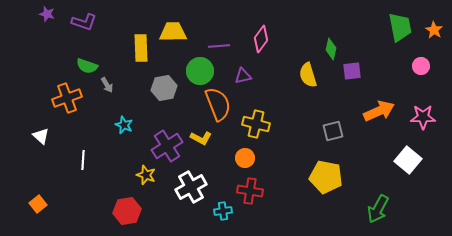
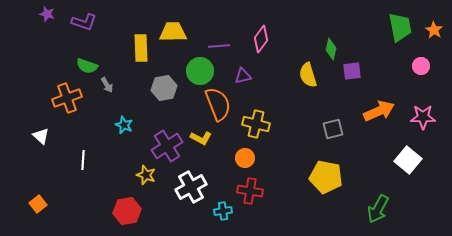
gray square: moved 2 px up
